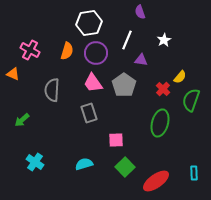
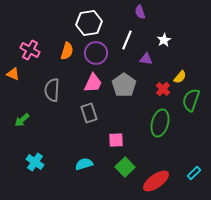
purple triangle: moved 5 px right, 1 px up
pink trapezoid: rotated 120 degrees counterclockwise
cyan rectangle: rotated 48 degrees clockwise
